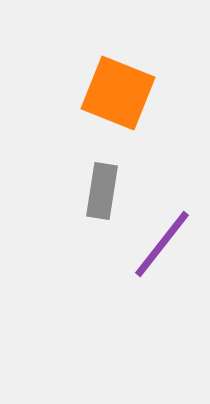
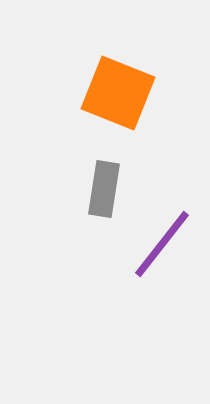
gray rectangle: moved 2 px right, 2 px up
